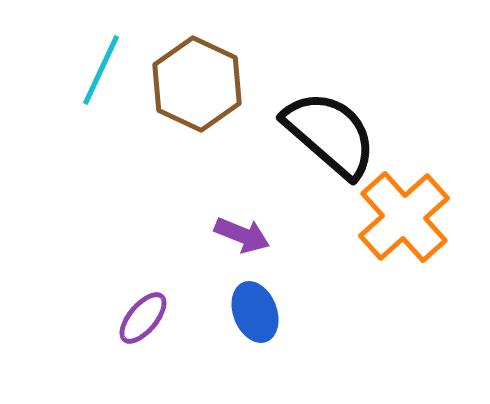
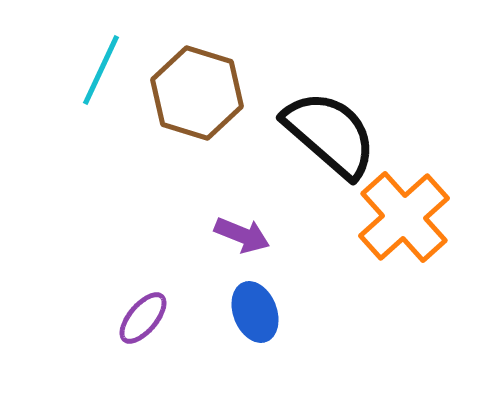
brown hexagon: moved 9 px down; rotated 8 degrees counterclockwise
